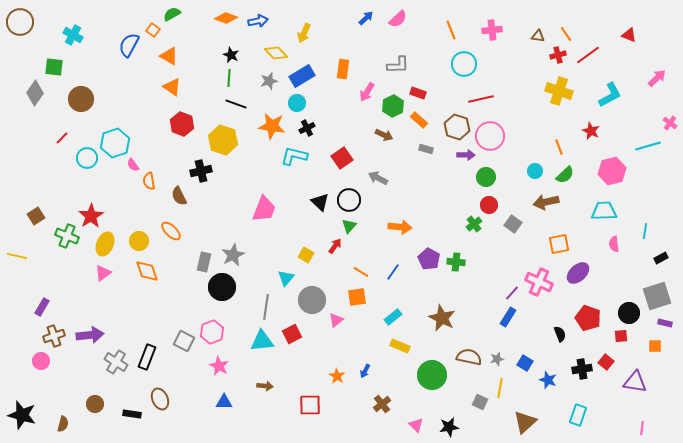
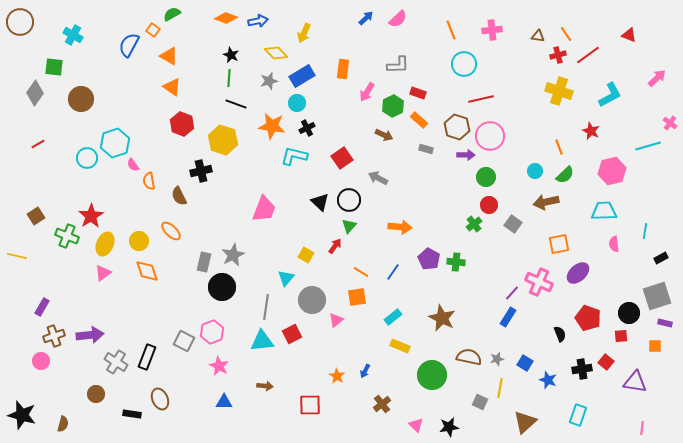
red line at (62, 138): moved 24 px left, 6 px down; rotated 16 degrees clockwise
brown circle at (95, 404): moved 1 px right, 10 px up
